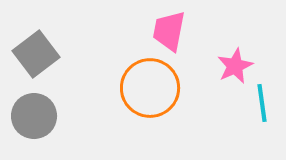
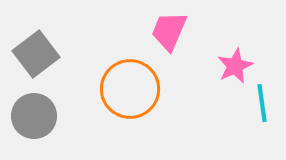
pink trapezoid: rotated 12 degrees clockwise
orange circle: moved 20 px left, 1 px down
